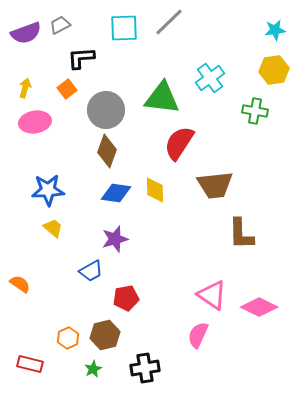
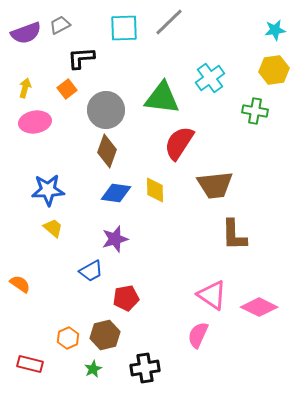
brown L-shape: moved 7 px left, 1 px down
